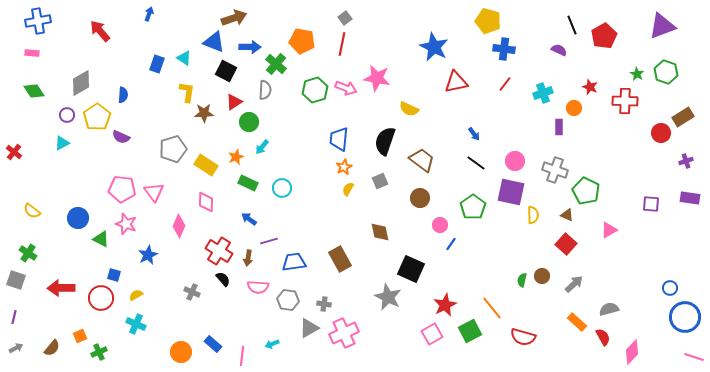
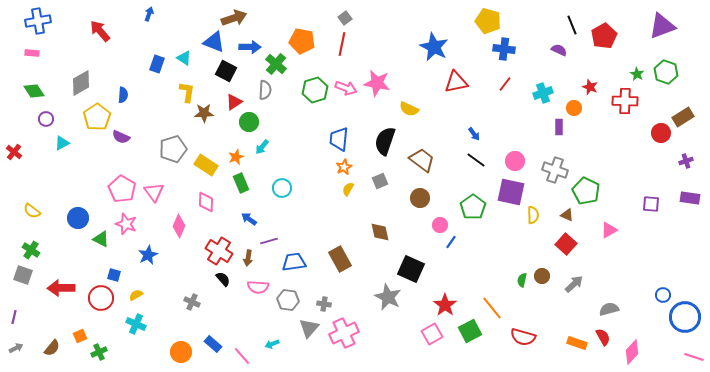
pink star at (377, 78): moved 5 px down
purple circle at (67, 115): moved 21 px left, 4 px down
black line at (476, 163): moved 3 px up
green rectangle at (248, 183): moved 7 px left; rotated 42 degrees clockwise
pink pentagon at (122, 189): rotated 24 degrees clockwise
blue line at (451, 244): moved 2 px up
green cross at (28, 253): moved 3 px right, 3 px up
gray square at (16, 280): moved 7 px right, 5 px up
blue circle at (670, 288): moved 7 px left, 7 px down
gray cross at (192, 292): moved 10 px down
red star at (445, 305): rotated 10 degrees counterclockwise
orange rectangle at (577, 322): moved 21 px down; rotated 24 degrees counterclockwise
gray triangle at (309, 328): rotated 20 degrees counterclockwise
pink line at (242, 356): rotated 48 degrees counterclockwise
